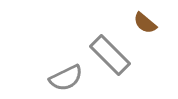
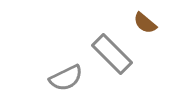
gray rectangle: moved 2 px right, 1 px up
